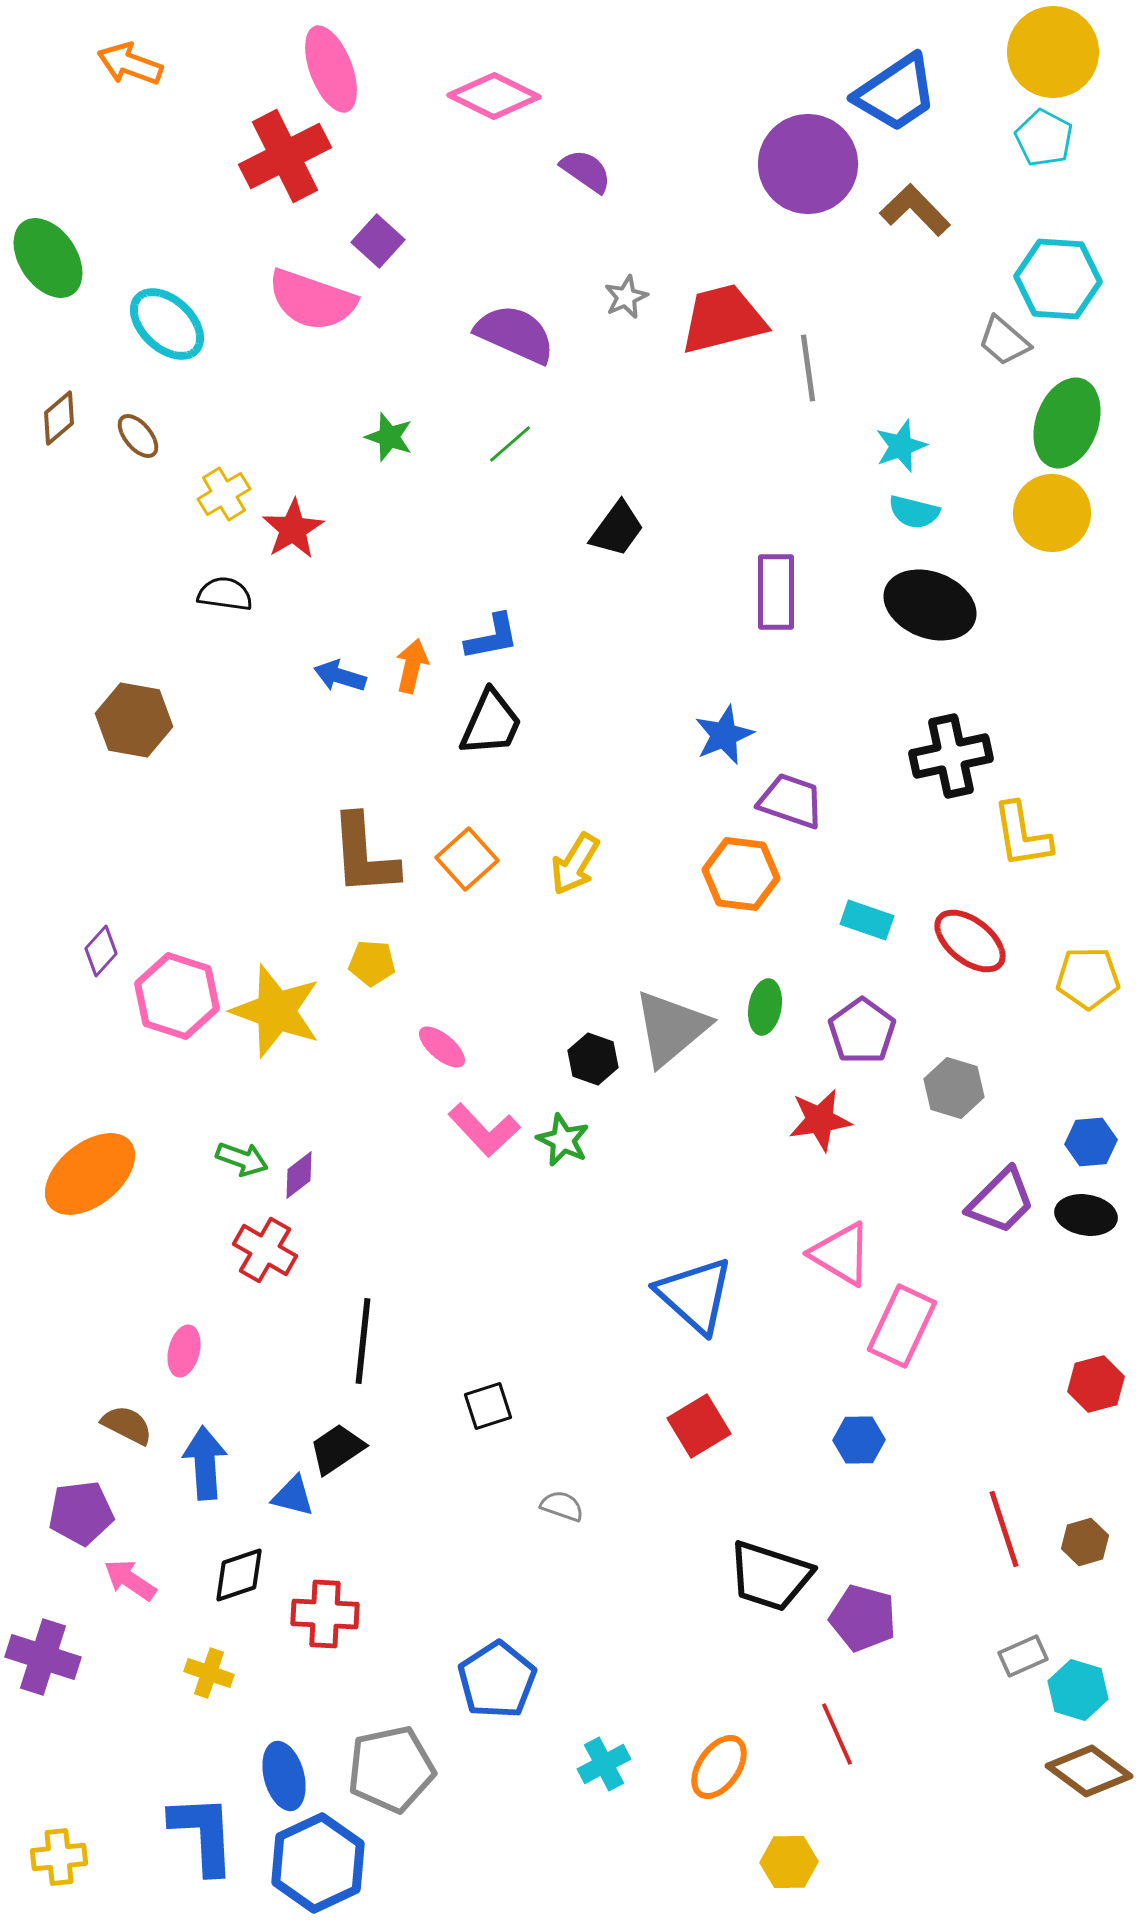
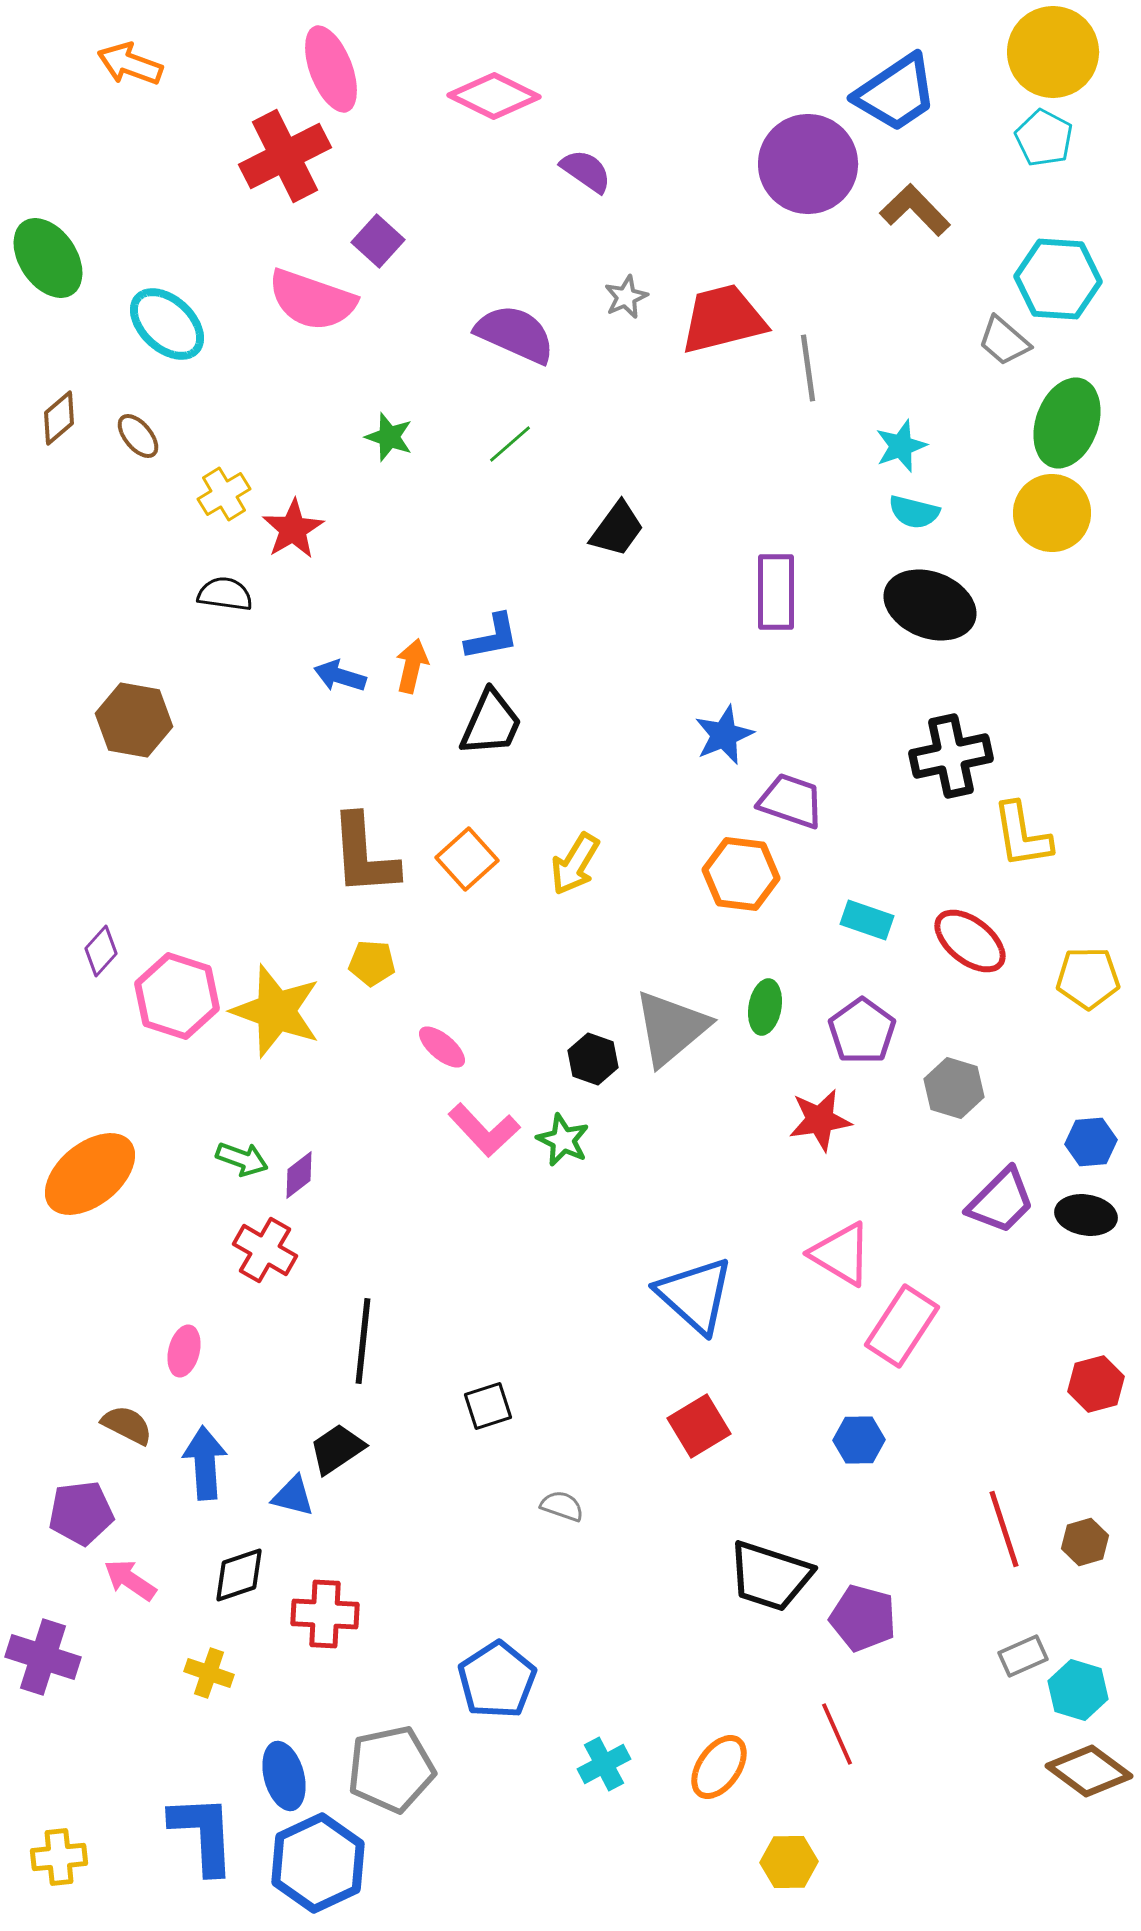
pink rectangle at (902, 1326): rotated 8 degrees clockwise
